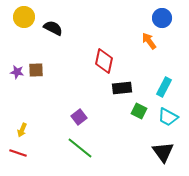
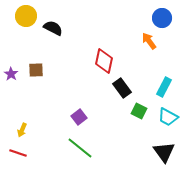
yellow circle: moved 2 px right, 1 px up
purple star: moved 6 px left, 2 px down; rotated 24 degrees clockwise
black rectangle: rotated 60 degrees clockwise
black triangle: moved 1 px right
